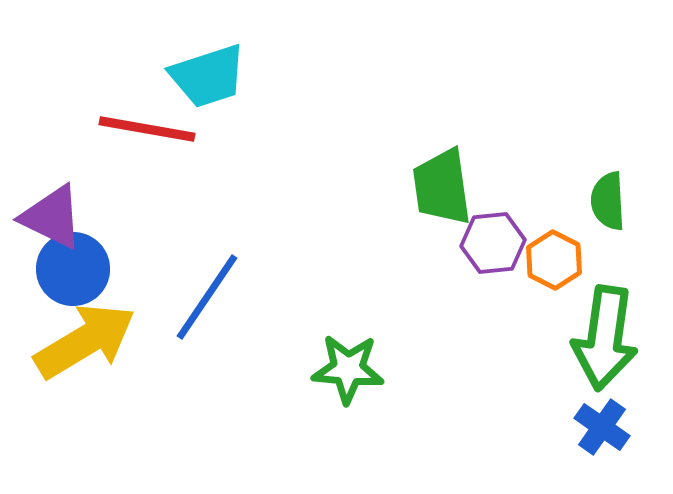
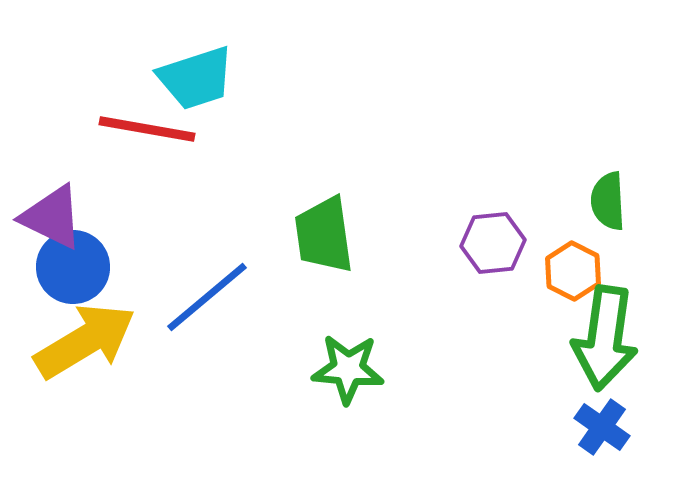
cyan trapezoid: moved 12 px left, 2 px down
green trapezoid: moved 118 px left, 48 px down
orange hexagon: moved 19 px right, 11 px down
blue circle: moved 2 px up
blue line: rotated 16 degrees clockwise
